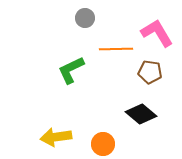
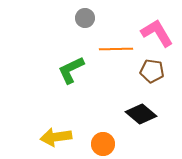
brown pentagon: moved 2 px right, 1 px up
